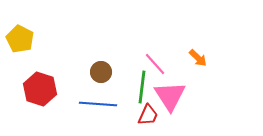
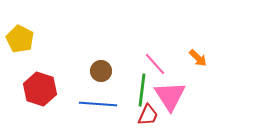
brown circle: moved 1 px up
green line: moved 3 px down
